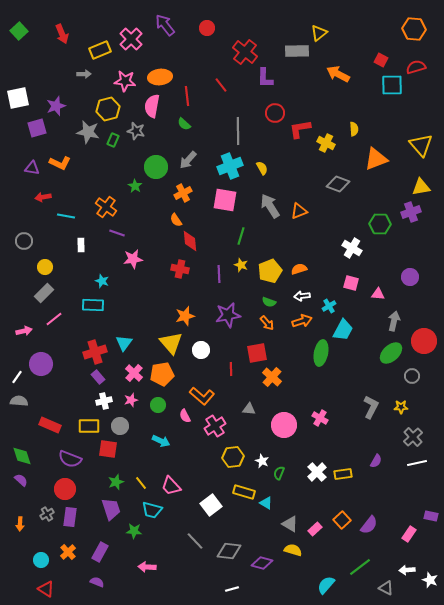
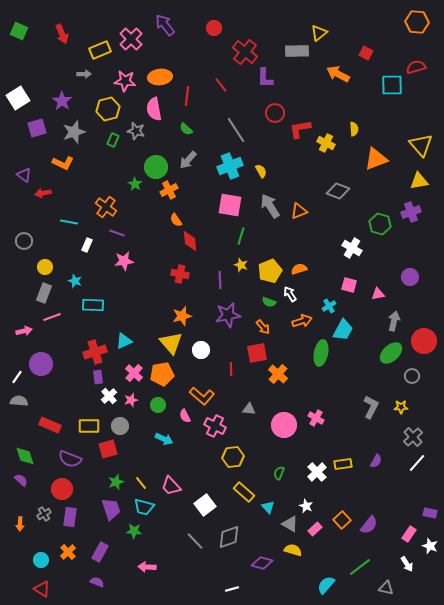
red circle at (207, 28): moved 7 px right
orange hexagon at (414, 29): moved 3 px right, 7 px up
green square at (19, 31): rotated 24 degrees counterclockwise
red square at (381, 60): moved 15 px left, 7 px up
red line at (187, 96): rotated 12 degrees clockwise
white square at (18, 98): rotated 20 degrees counterclockwise
purple star at (56, 106): moved 6 px right, 5 px up; rotated 18 degrees counterclockwise
pink semicircle at (152, 106): moved 2 px right, 3 px down; rotated 20 degrees counterclockwise
green semicircle at (184, 124): moved 2 px right, 5 px down
gray line at (238, 131): moved 2 px left, 1 px up; rotated 32 degrees counterclockwise
gray star at (88, 132): moved 14 px left; rotated 30 degrees counterclockwise
orange L-shape at (60, 163): moved 3 px right
purple triangle at (32, 168): moved 8 px left, 7 px down; rotated 28 degrees clockwise
yellow semicircle at (262, 168): moved 1 px left, 3 px down
gray diamond at (338, 184): moved 7 px down
green star at (135, 186): moved 2 px up
yellow triangle at (421, 187): moved 2 px left, 6 px up
orange cross at (183, 193): moved 14 px left, 3 px up
red arrow at (43, 197): moved 4 px up
pink square at (225, 200): moved 5 px right, 5 px down
cyan line at (66, 216): moved 3 px right, 6 px down
green hexagon at (380, 224): rotated 15 degrees clockwise
white rectangle at (81, 245): moved 6 px right; rotated 24 degrees clockwise
pink star at (133, 259): moved 9 px left, 2 px down
red cross at (180, 269): moved 5 px down
purple line at (219, 274): moved 1 px right, 6 px down
cyan star at (102, 281): moved 27 px left
pink square at (351, 283): moved 2 px left, 2 px down
gray rectangle at (44, 293): rotated 24 degrees counterclockwise
pink triangle at (378, 294): rotated 16 degrees counterclockwise
white arrow at (302, 296): moved 12 px left, 2 px up; rotated 63 degrees clockwise
orange star at (185, 316): moved 3 px left
pink line at (54, 319): moved 2 px left, 2 px up; rotated 18 degrees clockwise
orange arrow at (267, 323): moved 4 px left, 4 px down
cyan triangle at (124, 343): moved 2 px up; rotated 30 degrees clockwise
purple rectangle at (98, 377): rotated 32 degrees clockwise
orange cross at (272, 377): moved 6 px right, 3 px up
white cross at (104, 401): moved 5 px right, 5 px up; rotated 28 degrees counterclockwise
pink cross at (320, 418): moved 4 px left
pink cross at (215, 426): rotated 30 degrees counterclockwise
cyan arrow at (161, 441): moved 3 px right, 2 px up
red square at (108, 449): rotated 24 degrees counterclockwise
green diamond at (22, 456): moved 3 px right
white star at (262, 461): moved 44 px right, 45 px down
white line at (417, 463): rotated 36 degrees counterclockwise
yellow rectangle at (343, 474): moved 10 px up
red circle at (65, 489): moved 3 px left
yellow rectangle at (244, 492): rotated 25 degrees clockwise
cyan triangle at (266, 503): moved 2 px right, 4 px down; rotated 16 degrees clockwise
white square at (211, 505): moved 6 px left
cyan trapezoid at (152, 510): moved 8 px left, 3 px up
gray cross at (47, 514): moved 3 px left
purple rectangle at (431, 516): moved 1 px left, 3 px up
gray diamond at (229, 551): moved 14 px up; rotated 25 degrees counterclockwise
white arrow at (407, 570): moved 6 px up; rotated 119 degrees counterclockwise
white star at (430, 580): moved 34 px up
gray triangle at (386, 588): rotated 14 degrees counterclockwise
red triangle at (46, 589): moved 4 px left
